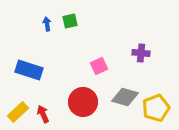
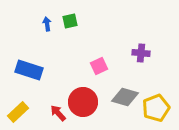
red arrow: moved 15 px right, 1 px up; rotated 18 degrees counterclockwise
